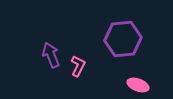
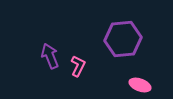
purple arrow: moved 1 px left, 1 px down
pink ellipse: moved 2 px right
